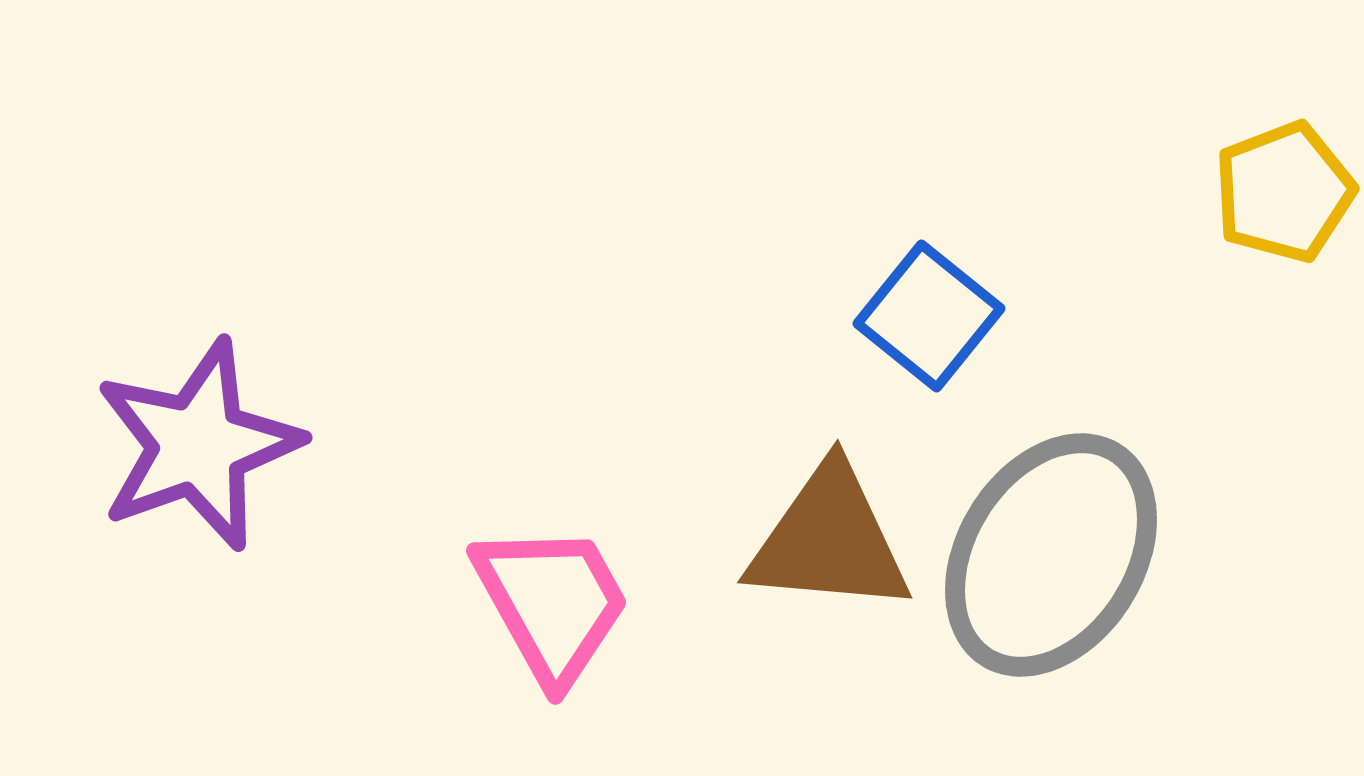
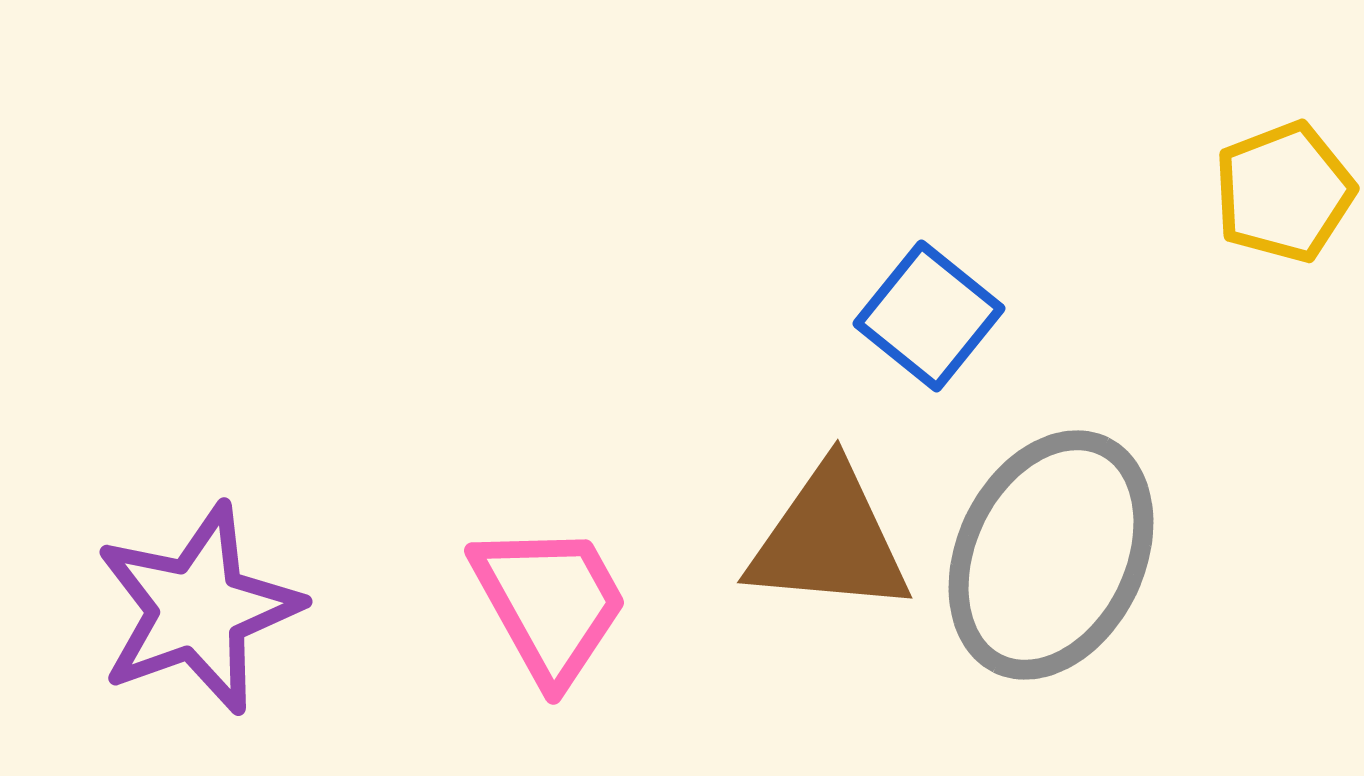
purple star: moved 164 px down
gray ellipse: rotated 6 degrees counterclockwise
pink trapezoid: moved 2 px left
